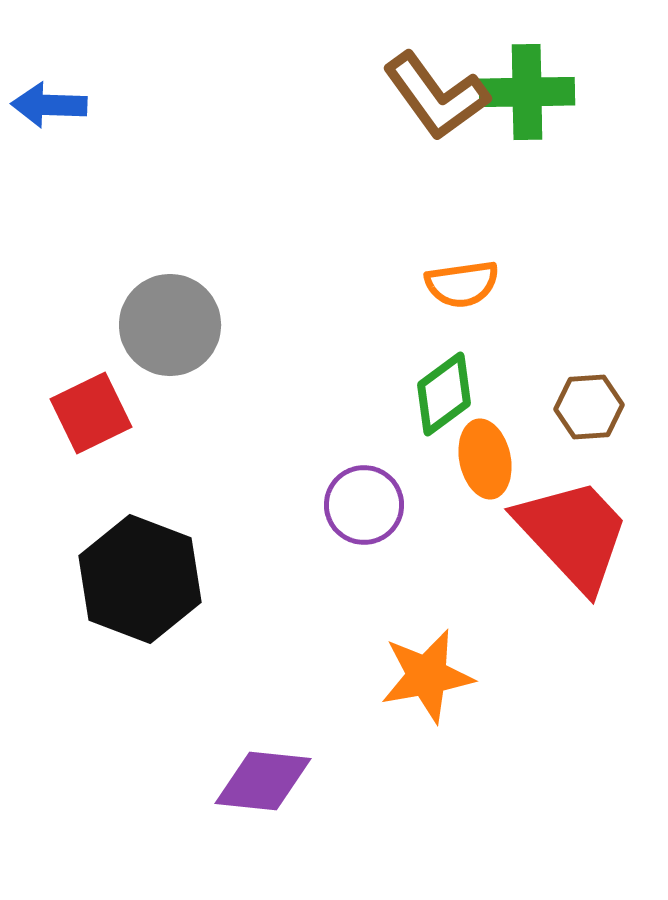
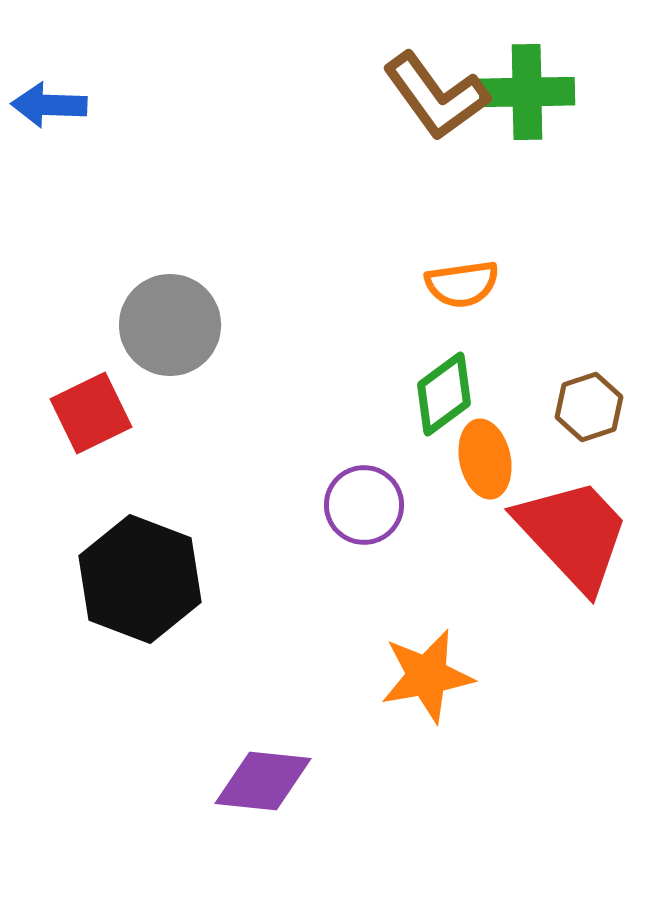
brown hexagon: rotated 14 degrees counterclockwise
